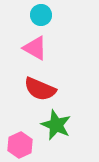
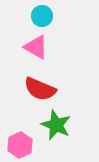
cyan circle: moved 1 px right, 1 px down
pink triangle: moved 1 px right, 1 px up
